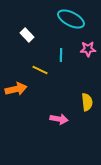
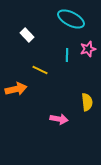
pink star: rotated 14 degrees counterclockwise
cyan line: moved 6 px right
